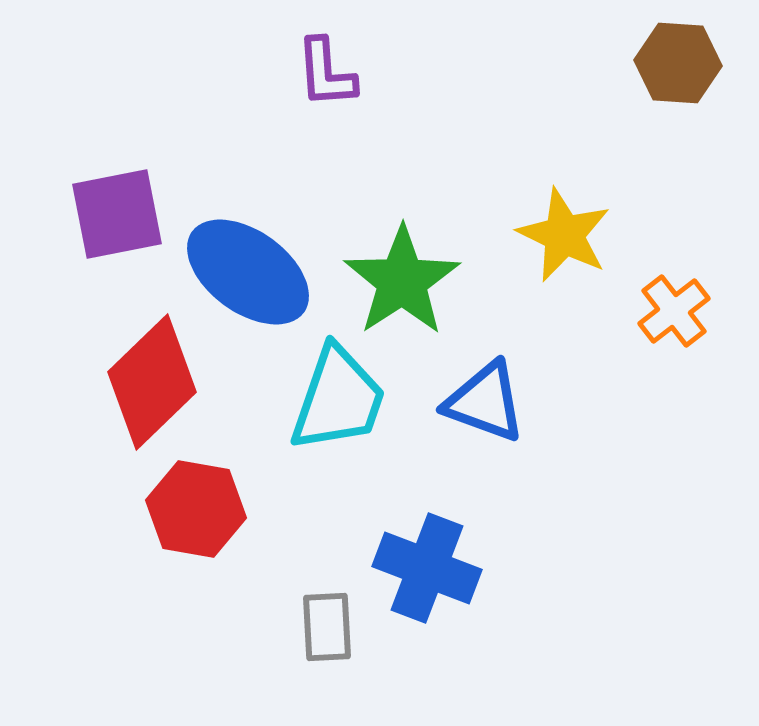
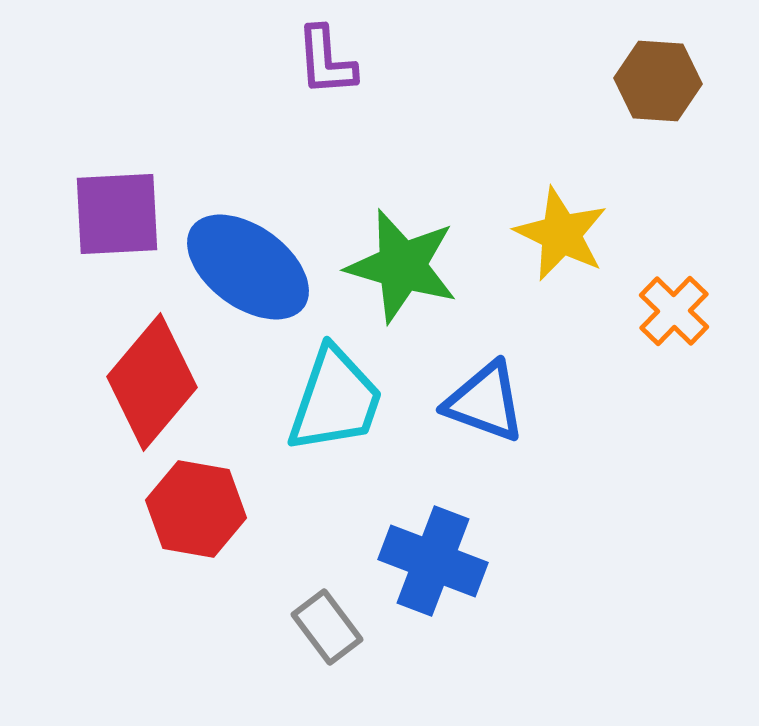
brown hexagon: moved 20 px left, 18 px down
purple L-shape: moved 12 px up
purple square: rotated 8 degrees clockwise
yellow star: moved 3 px left, 1 px up
blue ellipse: moved 5 px up
green star: moved 15 px up; rotated 23 degrees counterclockwise
orange cross: rotated 8 degrees counterclockwise
red diamond: rotated 6 degrees counterclockwise
cyan trapezoid: moved 3 px left, 1 px down
blue cross: moved 6 px right, 7 px up
gray rectangle: rotated 34 degrees counterclockwise
